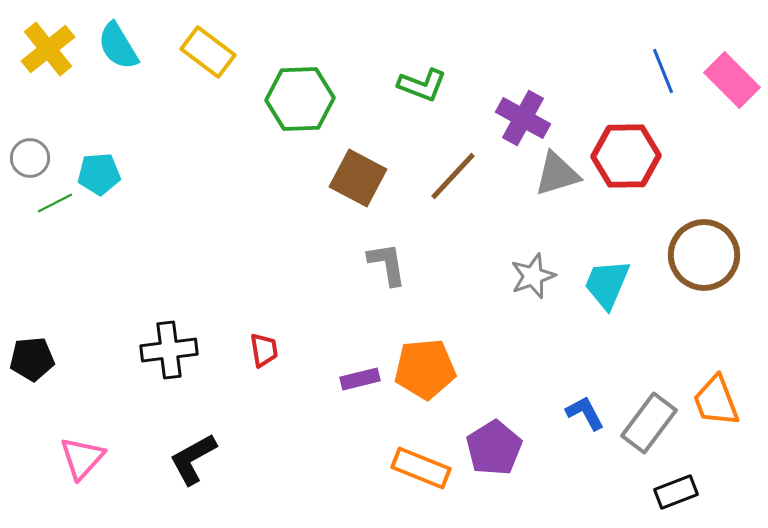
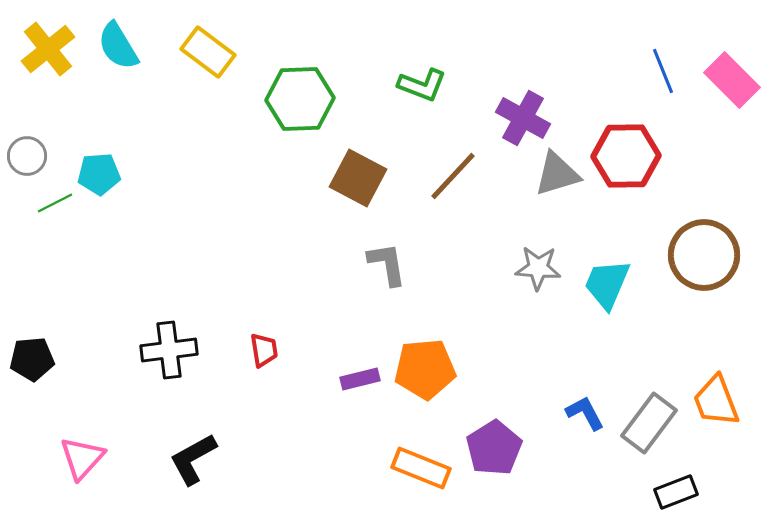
gray circle: moved 3 px left, 2 px up
gray star: moved 5 px right, 8 px up; rotated 24 degrees clockwise
